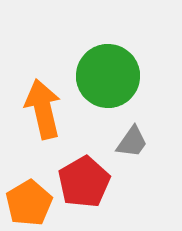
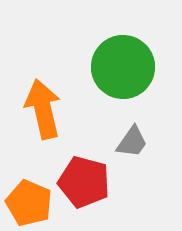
green circle: moved 15 px right, 9 px up
red pentagon: rotated 27 degrees counterclockwise
orange pentagon: rotated 18 degrees counterclockwise
